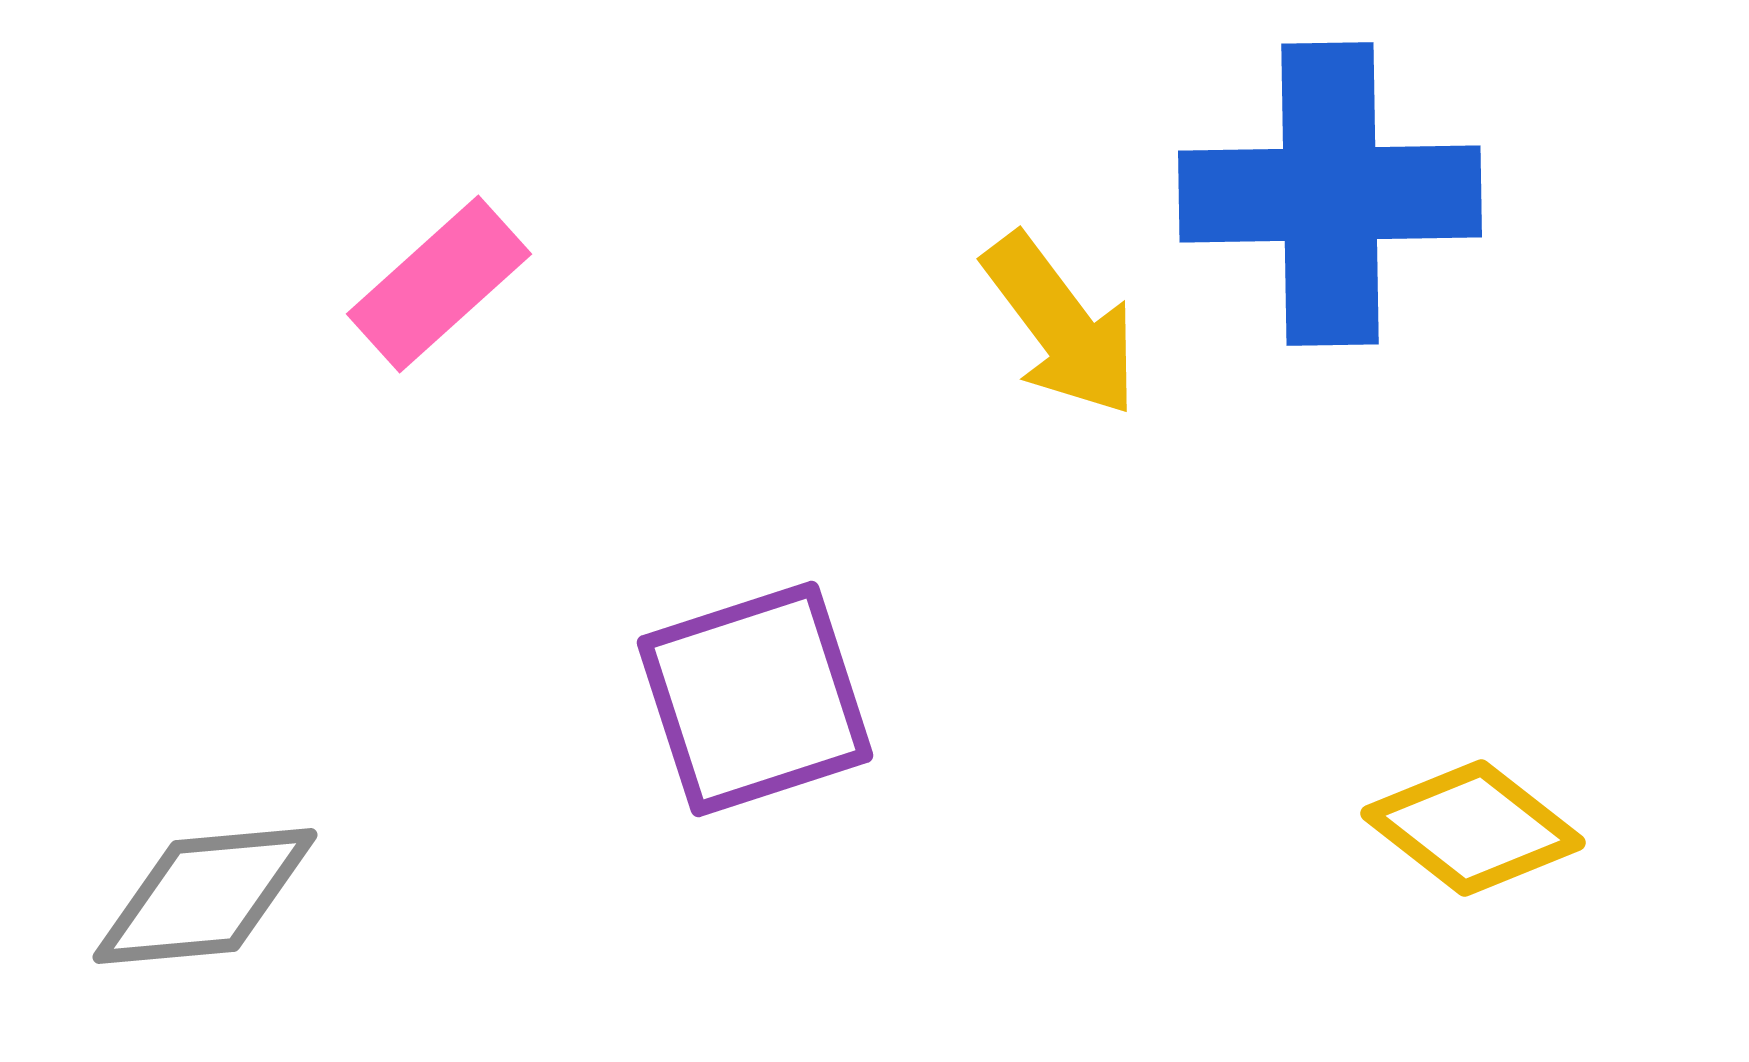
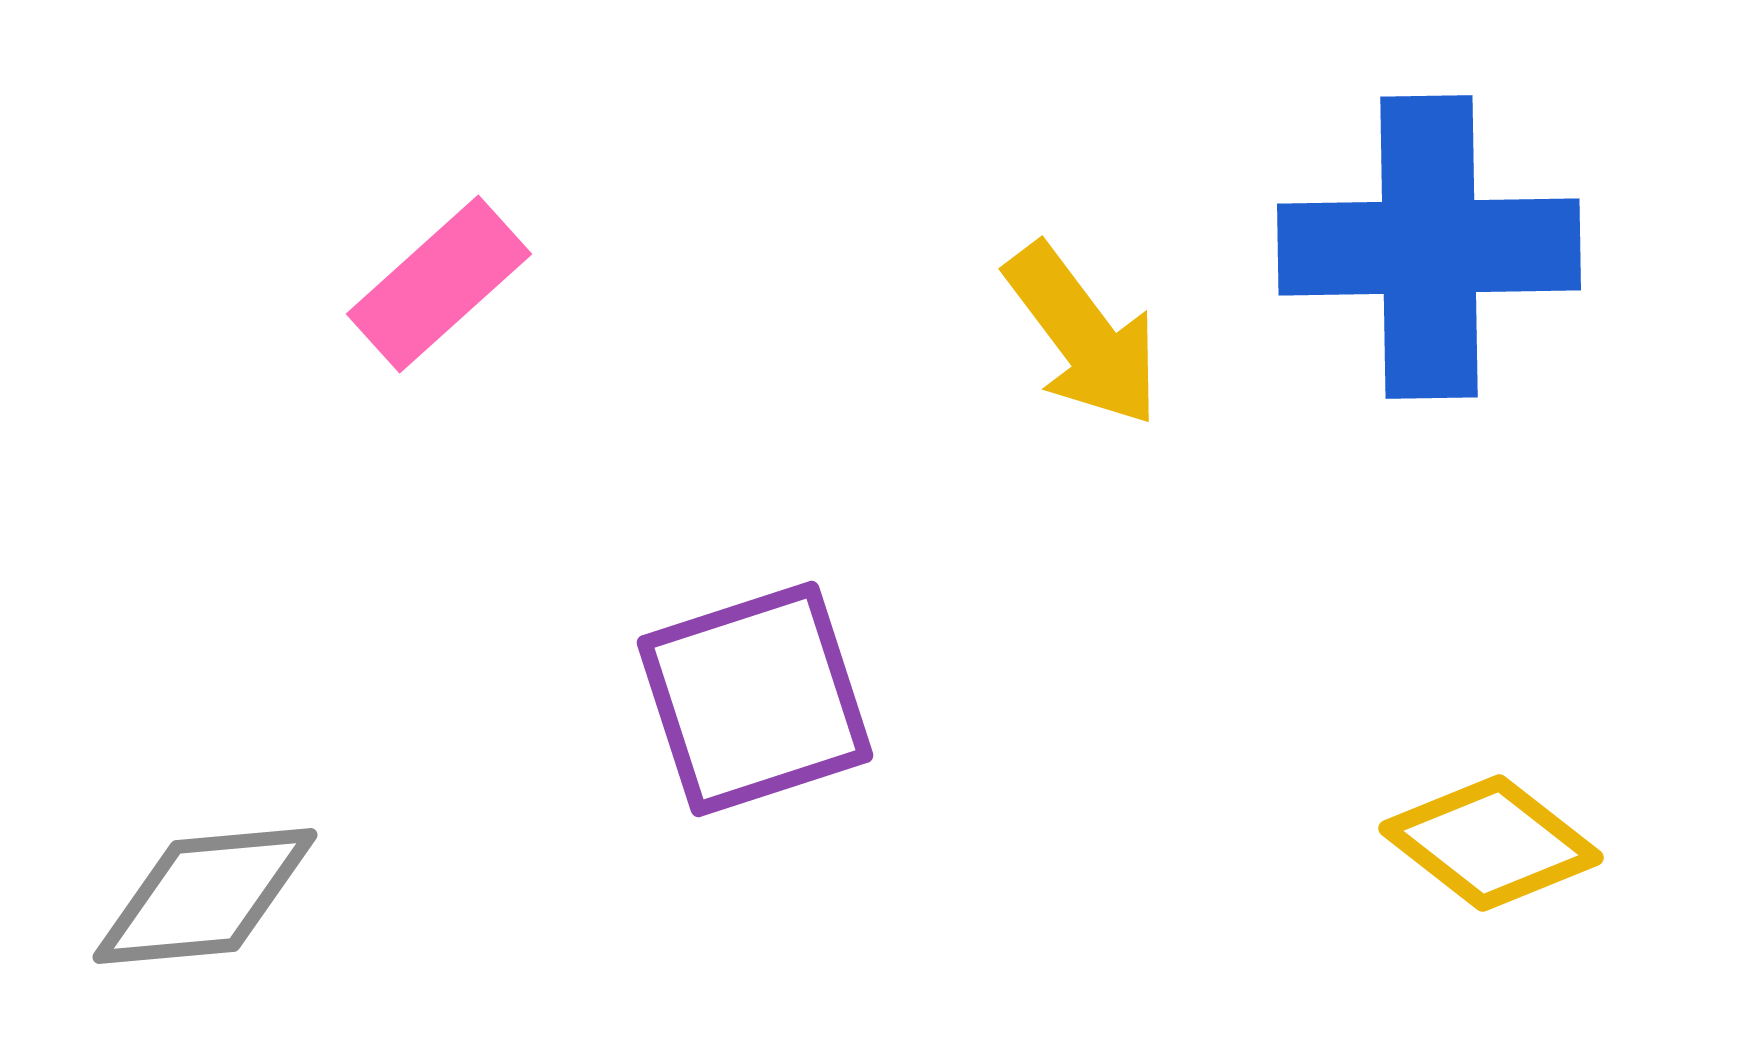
blue cross: moved 99 px right, 53 px down
yellow arrow: moved 22 px right, 10 px down
yellow diamond: moved 18 px right, 15 px down
